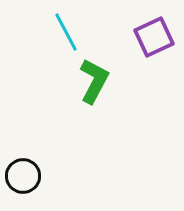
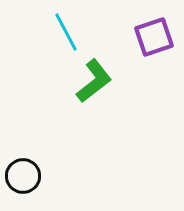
purple square: rotated 6 degrees clockwise
green L-shape: rotated 24 degrees clockwise
